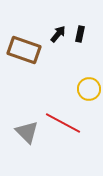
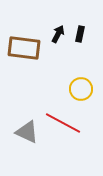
black arrow: rotated 12 degrees counterclockwise
brown rectangle: moved 2 px up; rotated 12 degrees counterclockwise
yellow circle: moved 8 px left
gray triangle: rotated 20 degrees counterclockwise
